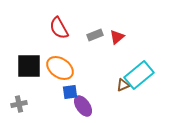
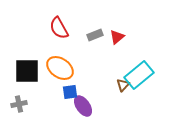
black square: moved 2 px left, 5 px down
brown triangle: rotated 24 degrees counterclockwise
